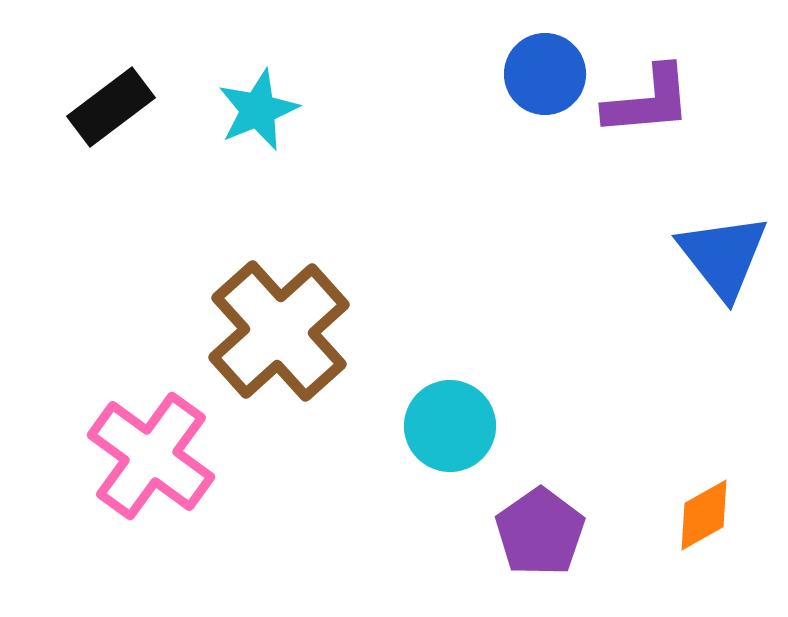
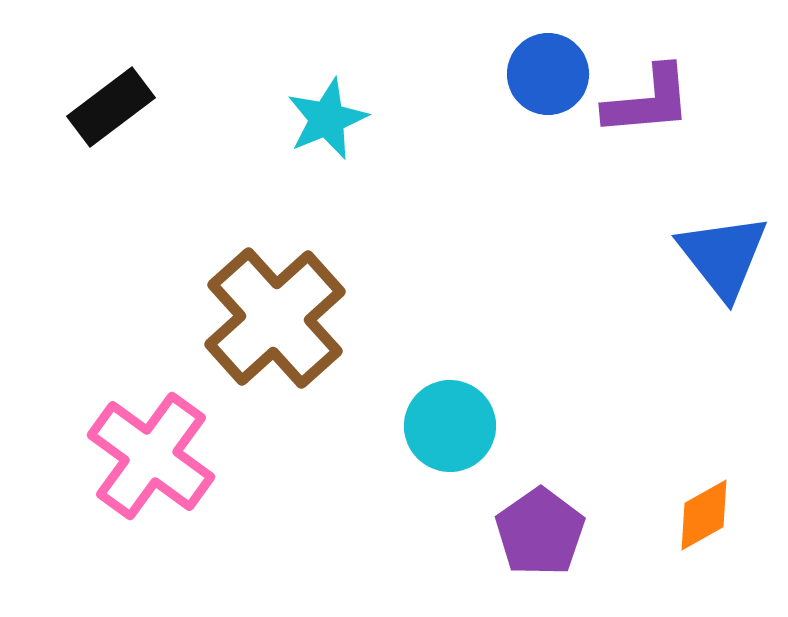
blue circle: moved 3 px right
cyan star: moved 69 px right, 9 px down
brown cross: moved 4 px left, 13 px up
